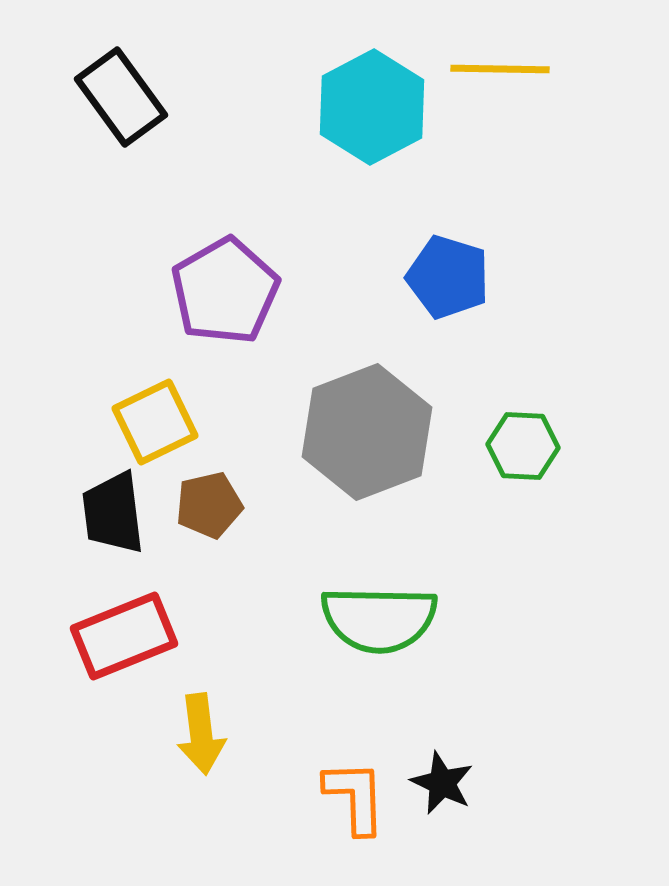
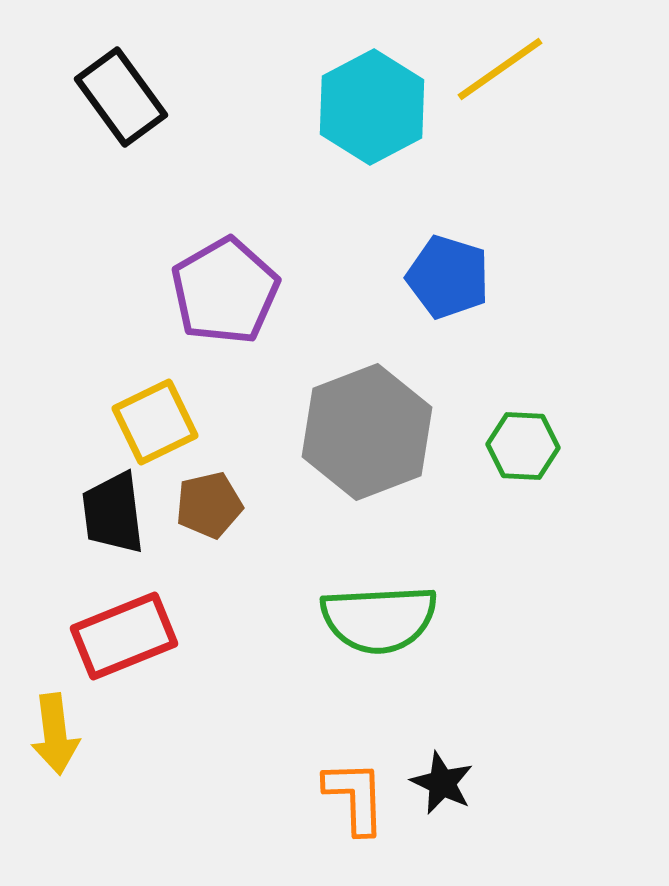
yellow line: rotated 36 degrees counterclockwise
green semicircle: rotated 4 degrees counterclockwise
yellow arrow: moved 146 px left
